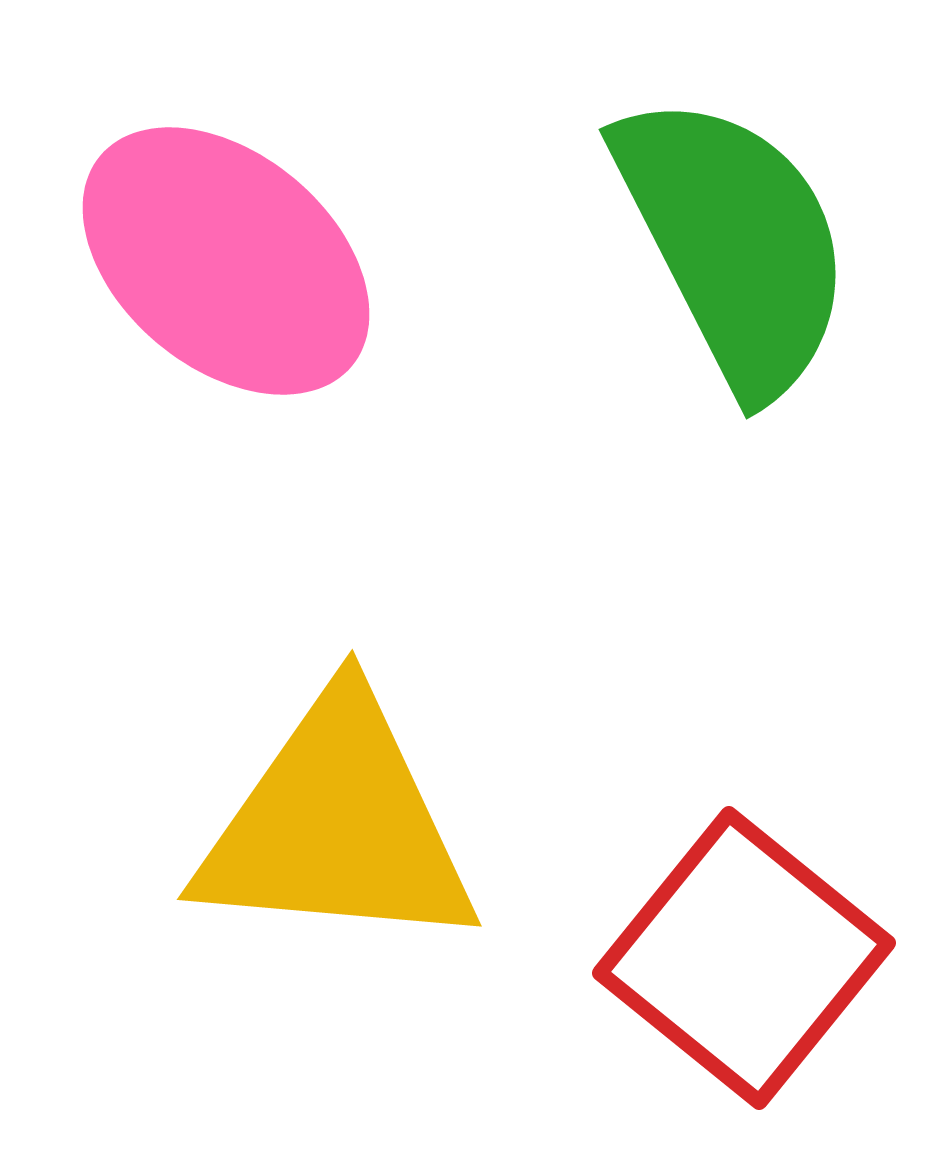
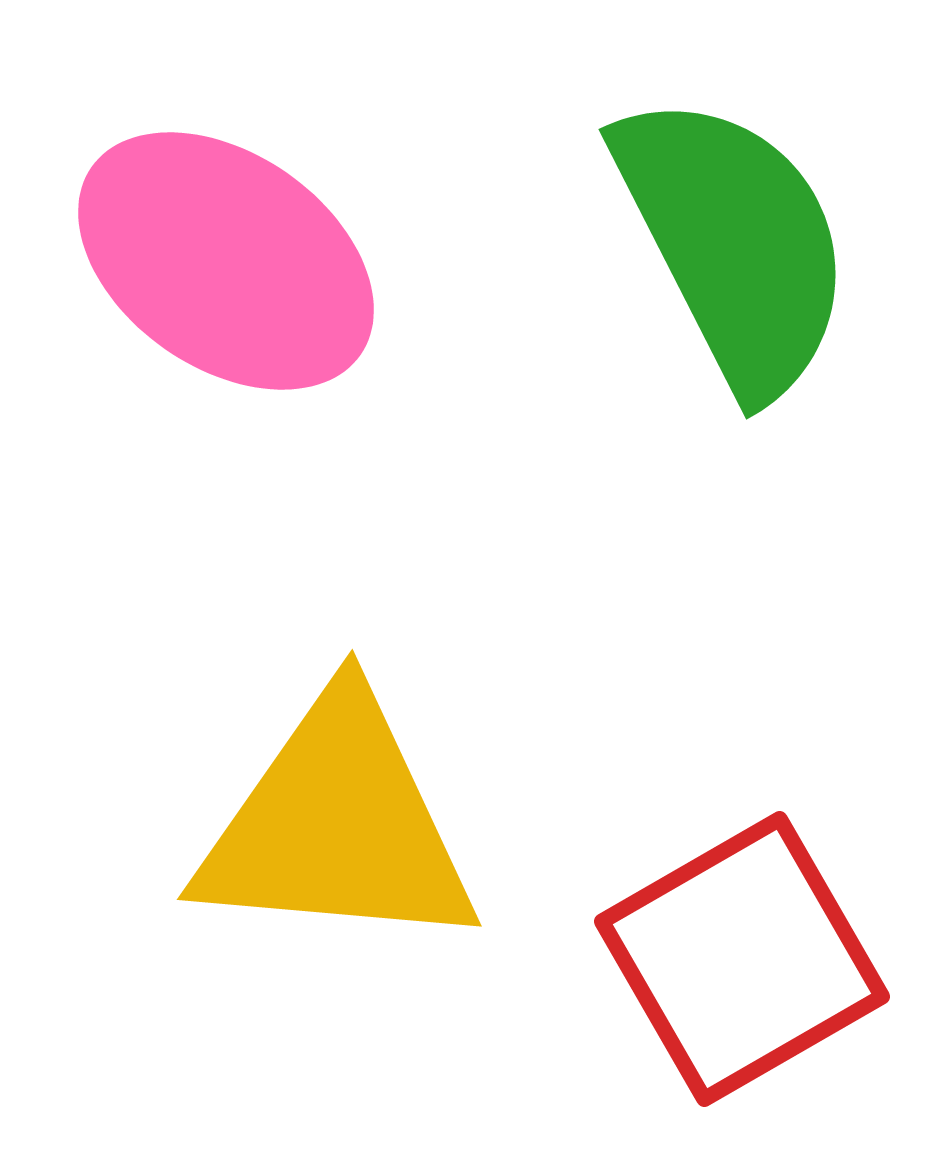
pink ellipse: rotated 5 degrees counterclockwise
red square: moved 2 px left, 1 px down; rotated 21 degrees clockwise
